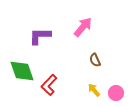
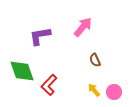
purple L-shape: rotated 10 degrees counterclockwise
pink circle: moved 2 px left, 1 px up
